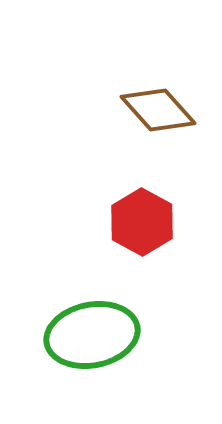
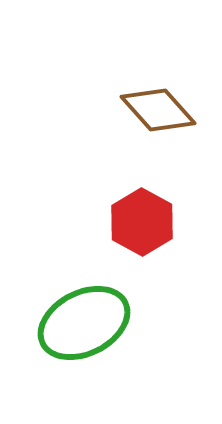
green ellipse: moved 8 px left, 12 px up; rotated 16 degrees counterclockwise
